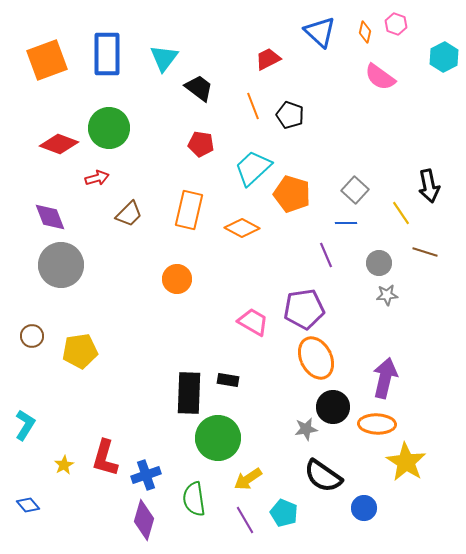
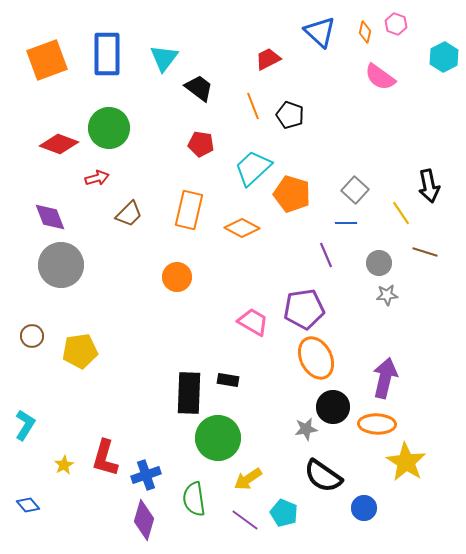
orange circle at (177, 279): moved 2 px up
purple line at (245, 520): rotated 24 degrees counterclockwise
